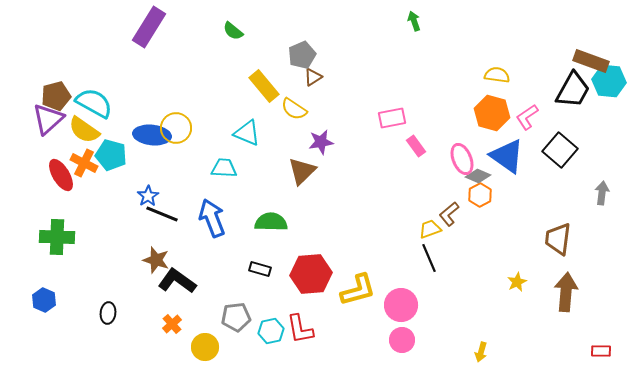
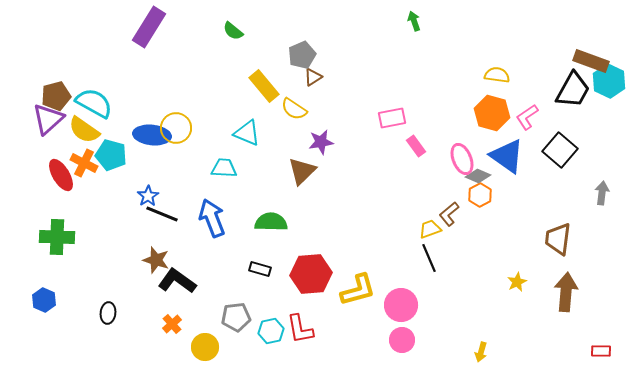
cyan hexagon at (609, 81): rotated 20 degrees clockwise
